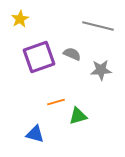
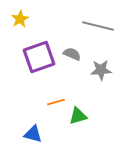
blue triangle: moved 2 px left
